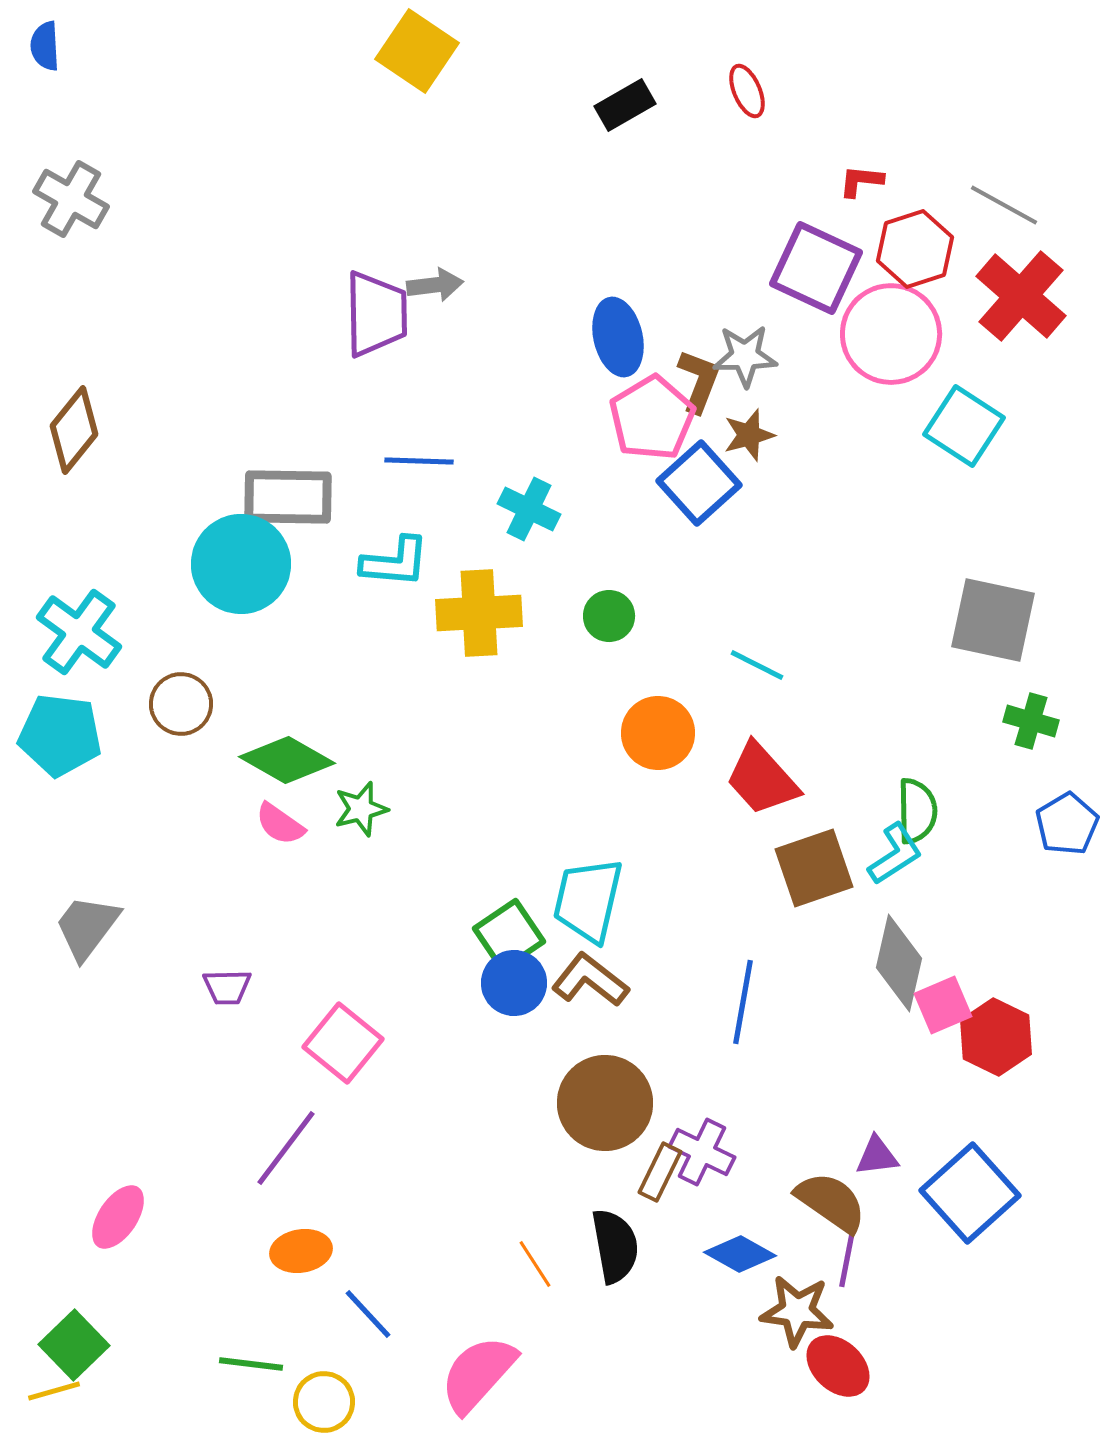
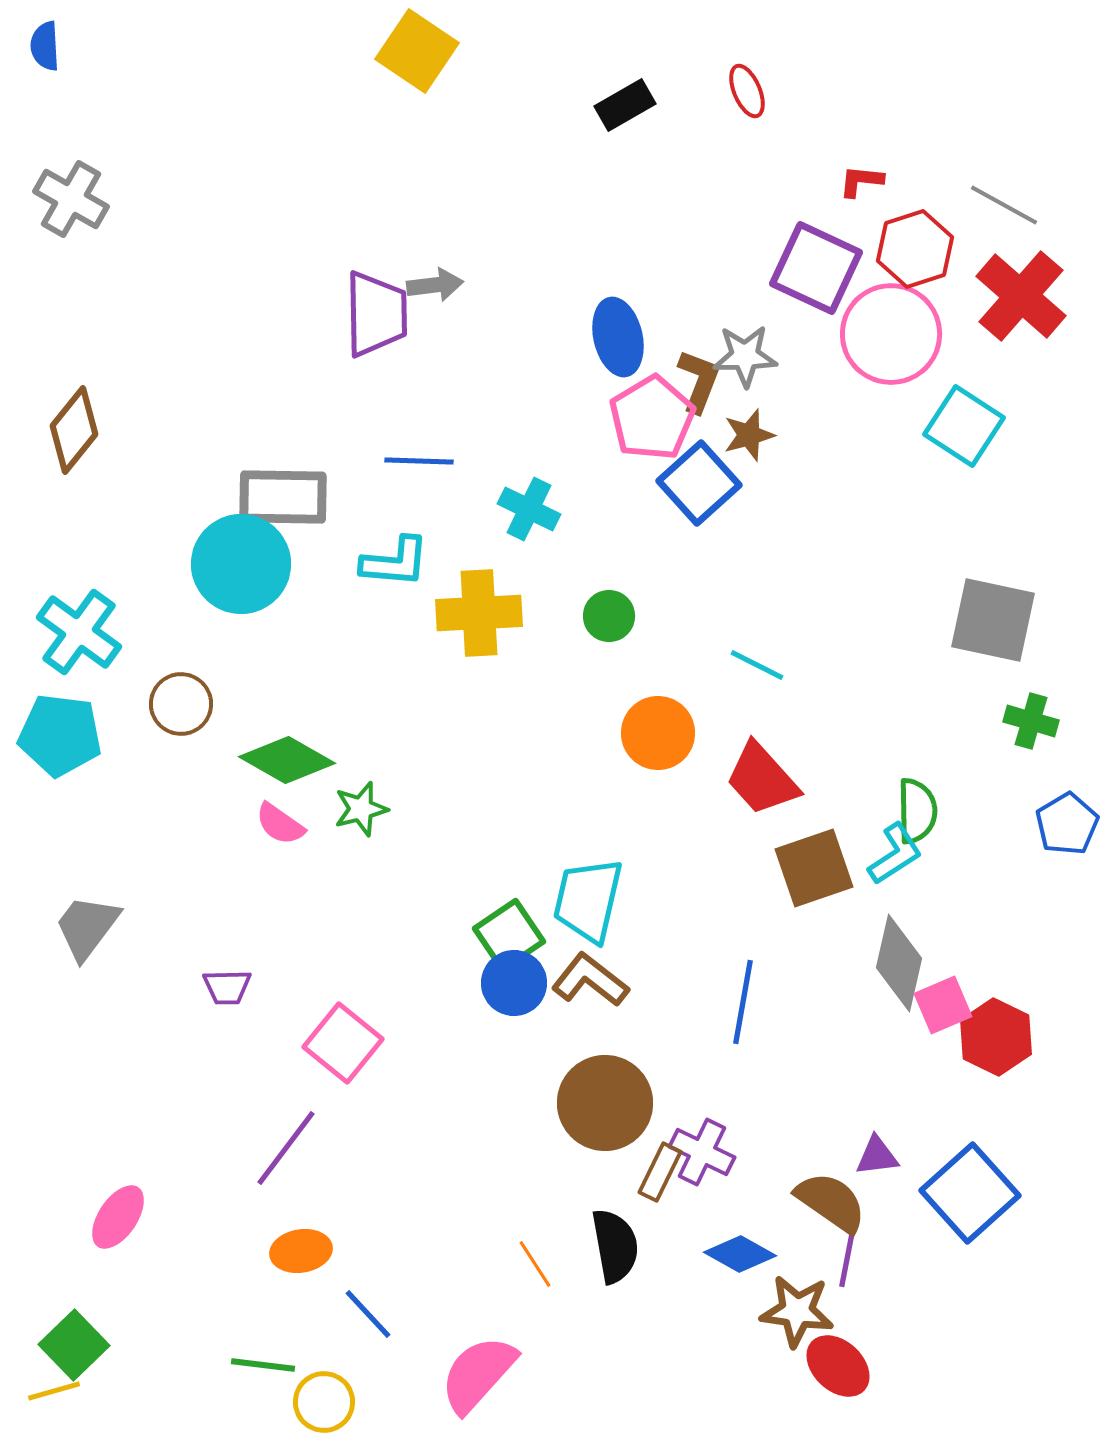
gray rectangle at (288, 497): moved 5 px left
green line at (251, 1364): moved 12 px right, 1 px down
